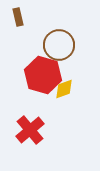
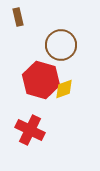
brown circle: moved 2 px right
red hexagon: moved 2 px left, 5 px down
red cross: rotated 24 degrees counterclockwise
